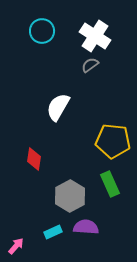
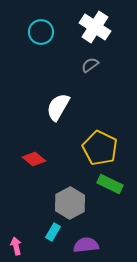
cyan circle: moved 1 px left, 1 px down
white cross: moved 9 px up
yellow pentagon: moved 13 px left, 7 px down; rotated 20 degrees clockwise
red diamond: rotated 60 degrees counterclockwise
green rectangle: rotated 40 degrees counterclockwise
gray hexagon: moved 7 px down
purple semicircle: moved 18 px down; rotated 10 degrees counterclockwise
cyan rectangle: rotated 36 degrees counterclockwise
pink arrow: rotated 54 degrees counterclockwise
